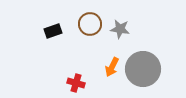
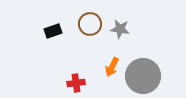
gray circle: moved 7 px down
red cross: rotated 24 degrees counterclockwise
